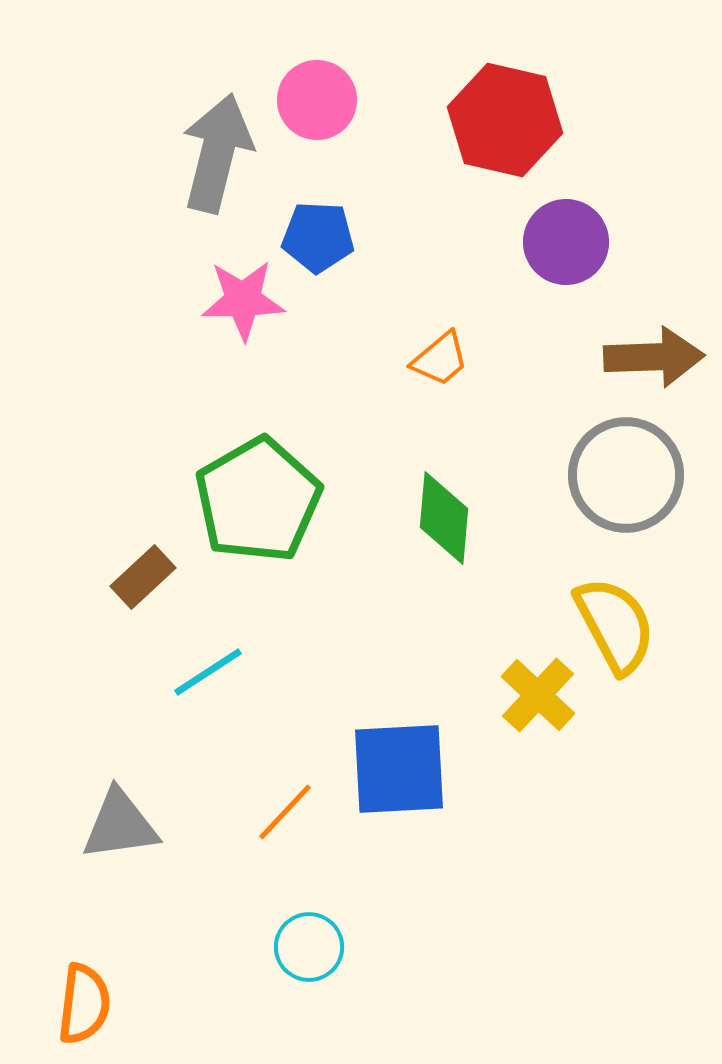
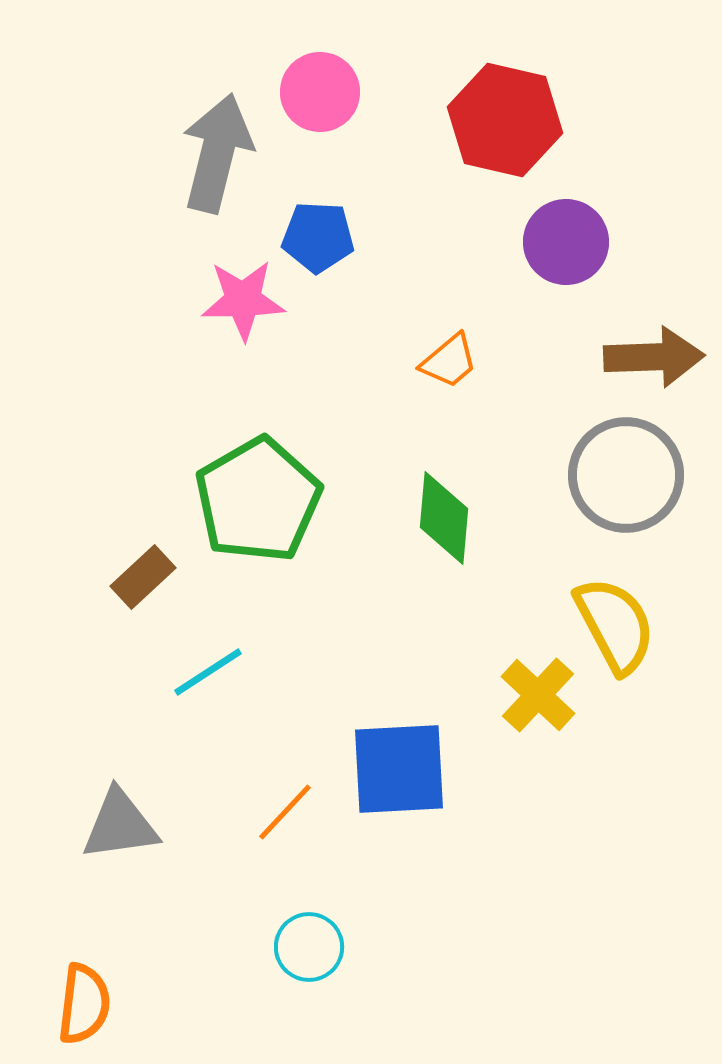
pink circle: moved 3 px right, 8 px up
orange trapezoid: moved 9 px right, 2 px down
